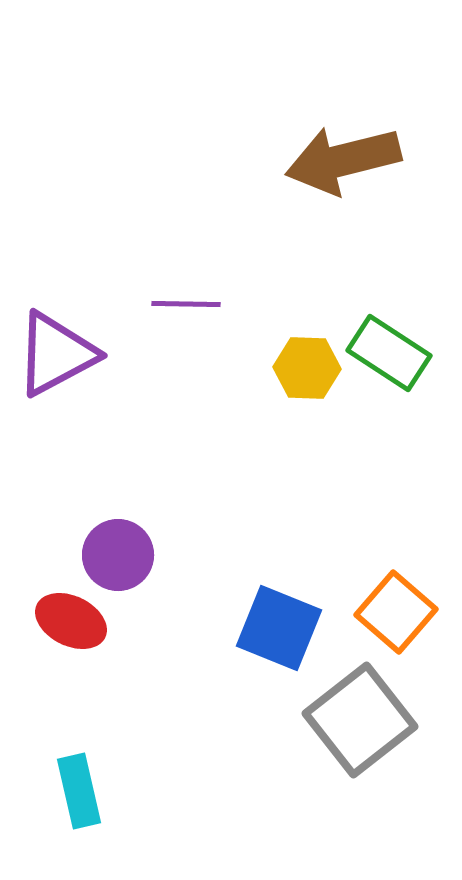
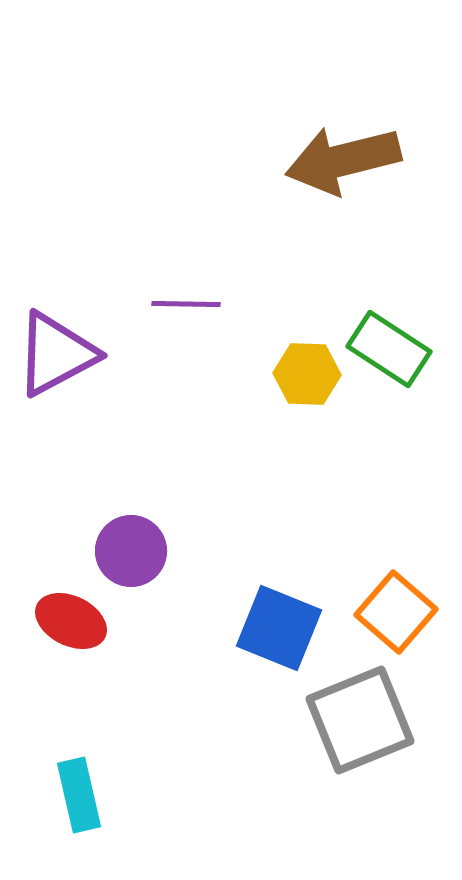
green rectangle: moved 4 px up
yellow hexagon: moved 6 px down
purple circle: moved 13 px right, 4 px up
gray square: rotated 16 degrees clockwise
cyan rectangle: moved 4 px down
